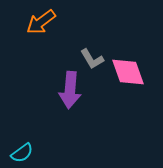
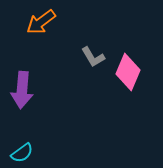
gray L-shape: moved 1 px right, 2 px up
pink diamond: rotated 42 degrees clockwise
purple arrow: moved 48 px left
